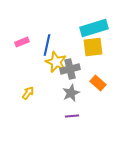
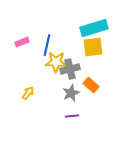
yellow star: rotated 20 degrees counterclockwise
orange rectangle: moved 7 px left, 2 px down
